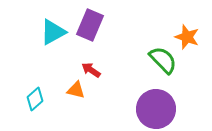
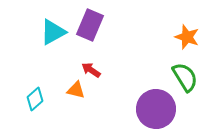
green semicircle: moved 22 px right, 17 px down; rotated 12 degrees clockwise
